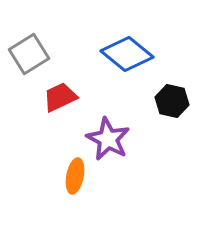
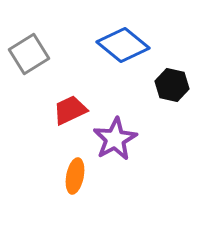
blue diamond: moved 4 px left, 9 px up
red trapezoid: moved 10 px right, 13 px down
black hexagon: moved 16 px up
purple star: moved 7 px right; rotated 15 degrees clockwise
